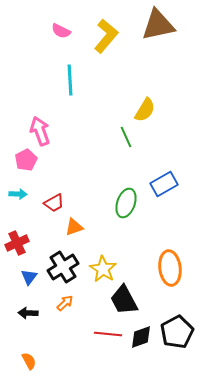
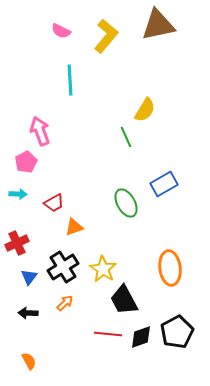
pink pentagon: moved 2 px down
green ellipse: rotated 48 degrees counterclockwise
